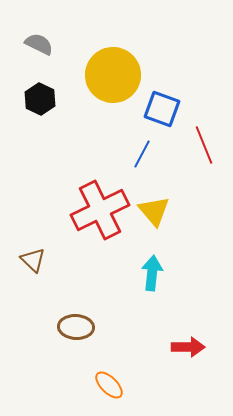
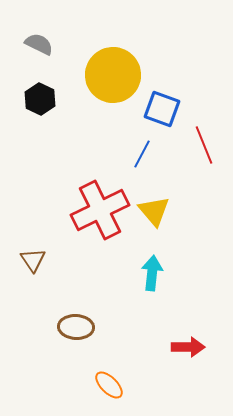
brown triangle: rotated 12 degrees clockwise
